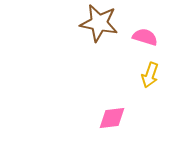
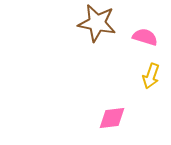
brown star: moved 2 px left
yellow arrow: moved 1 px right, 1 px down
